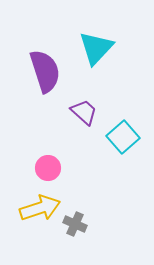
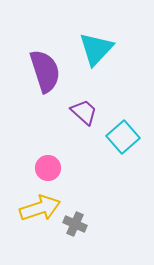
cyan triangle: moved 1 px down
